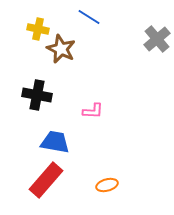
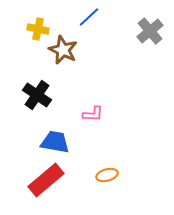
blue line: rotated 75 degrees counterclockwise
gray cross: moved 7 px left, 8 px up
brown star: moved 2 px right, 1 px down
black cross: rotated 24 degrees clockwise
pink L-shape: moved 3 px down
red rectangle: rotated 9 degrees clockwise
orange ellipse: moved 10 px up
